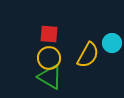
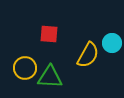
yellow circle: moved 24 px left, 10 px down
green triangle: rotated 28 degrees counterclockwise
